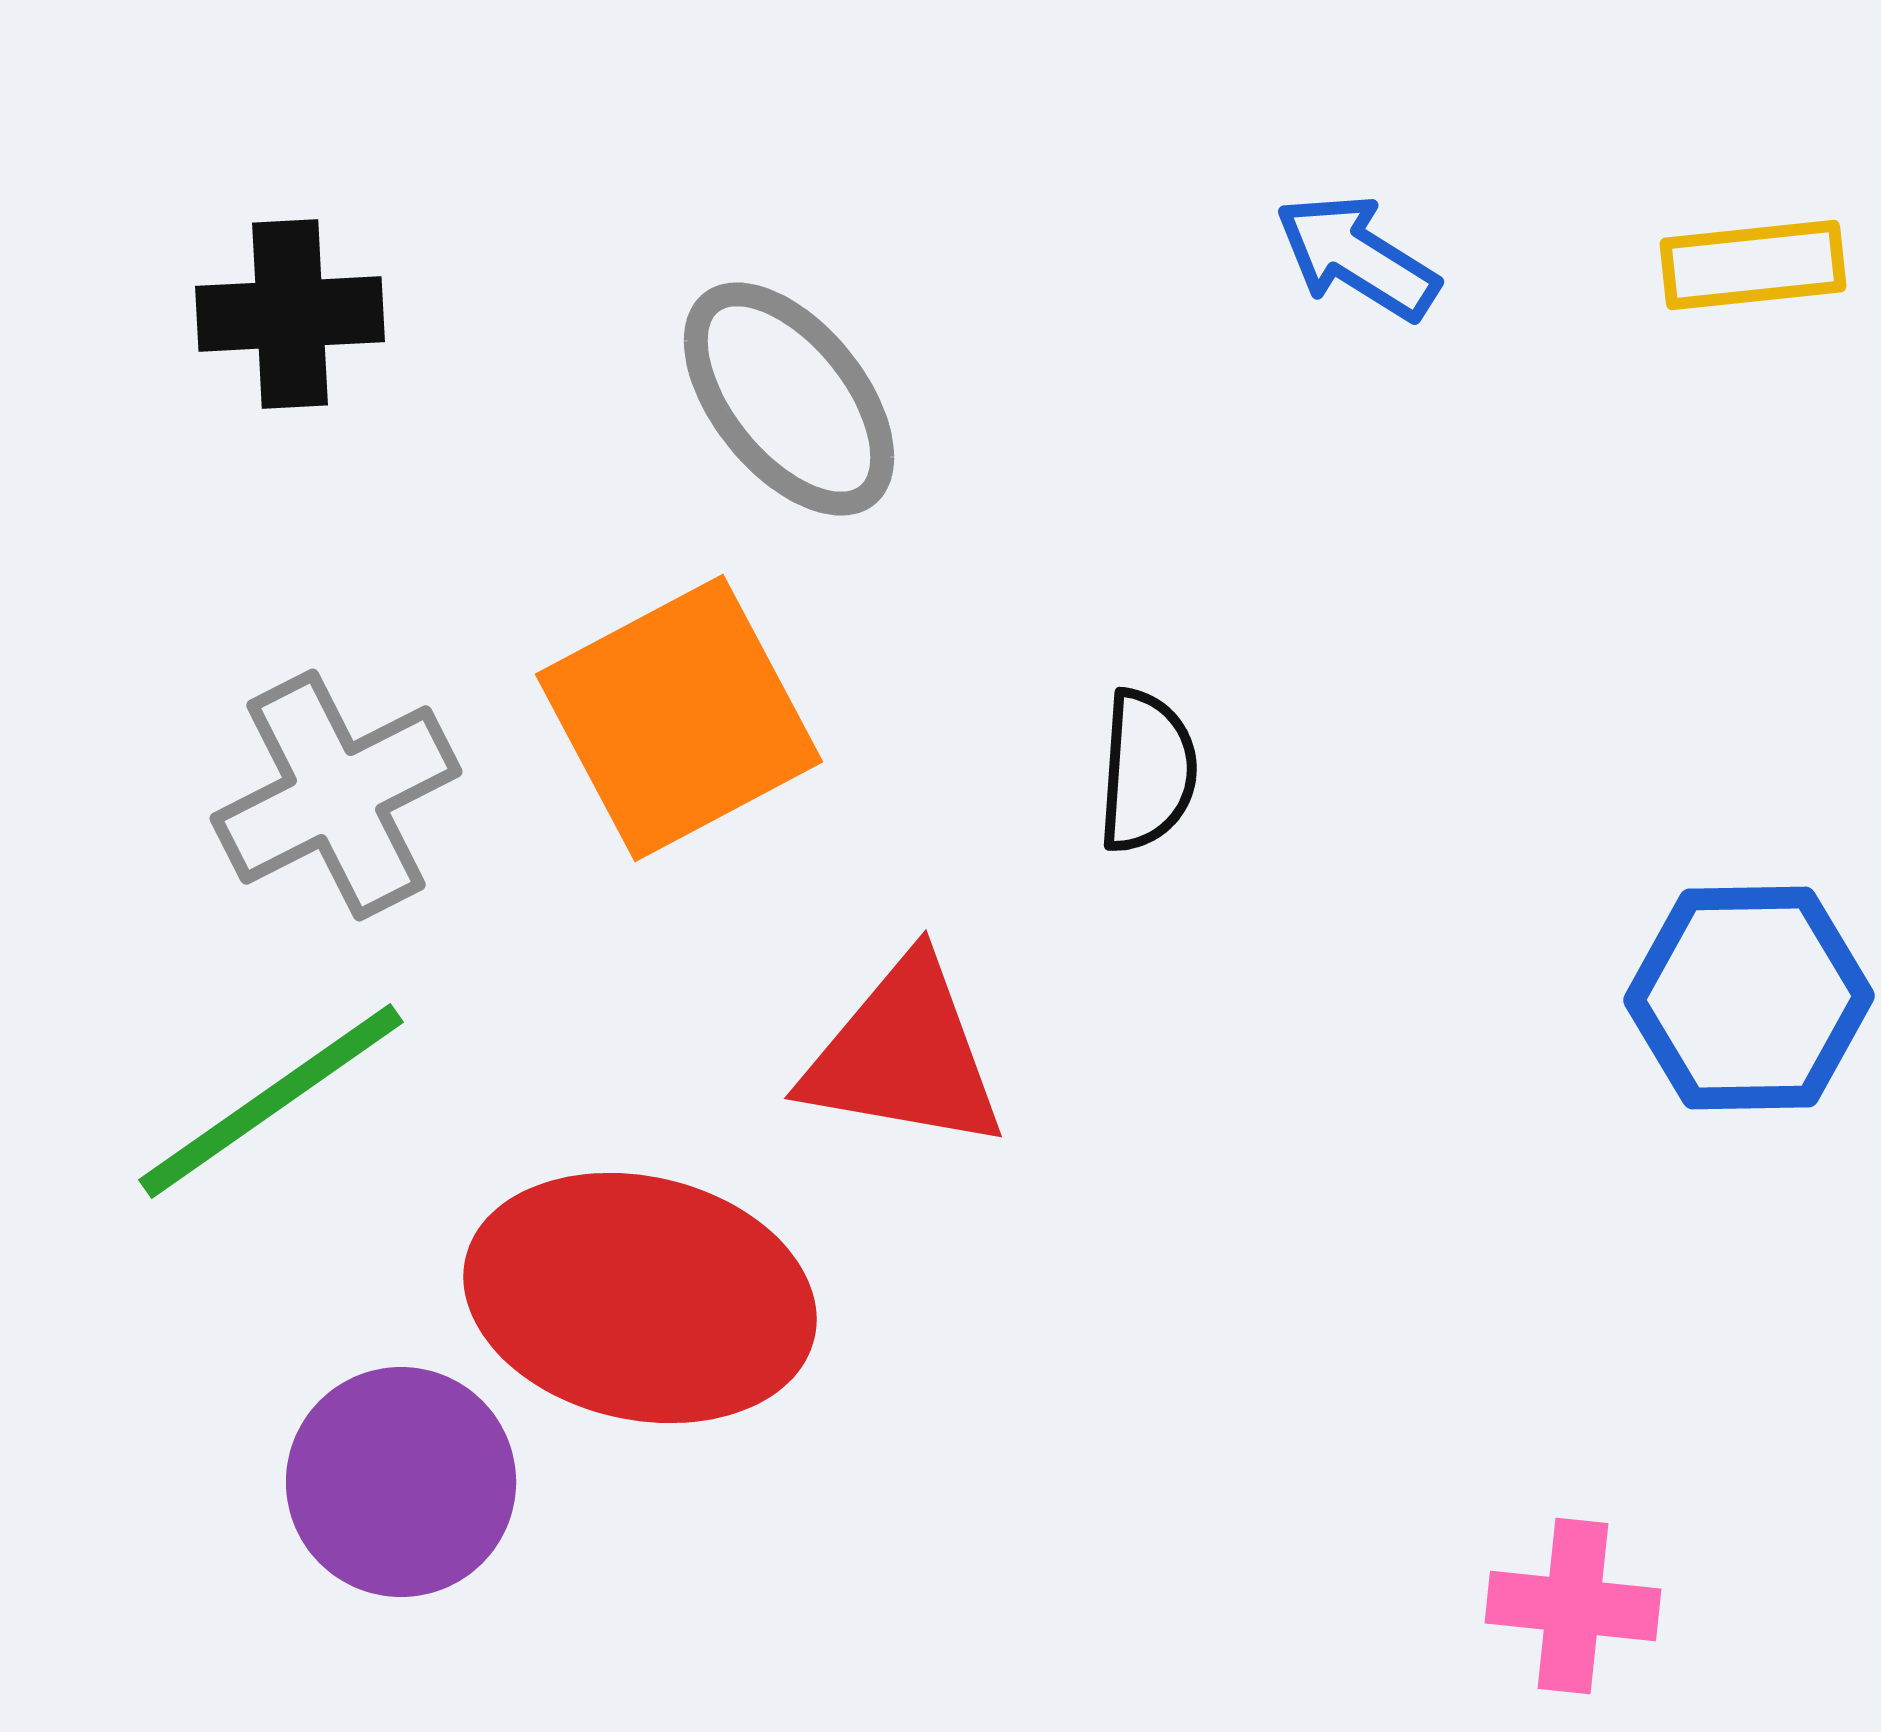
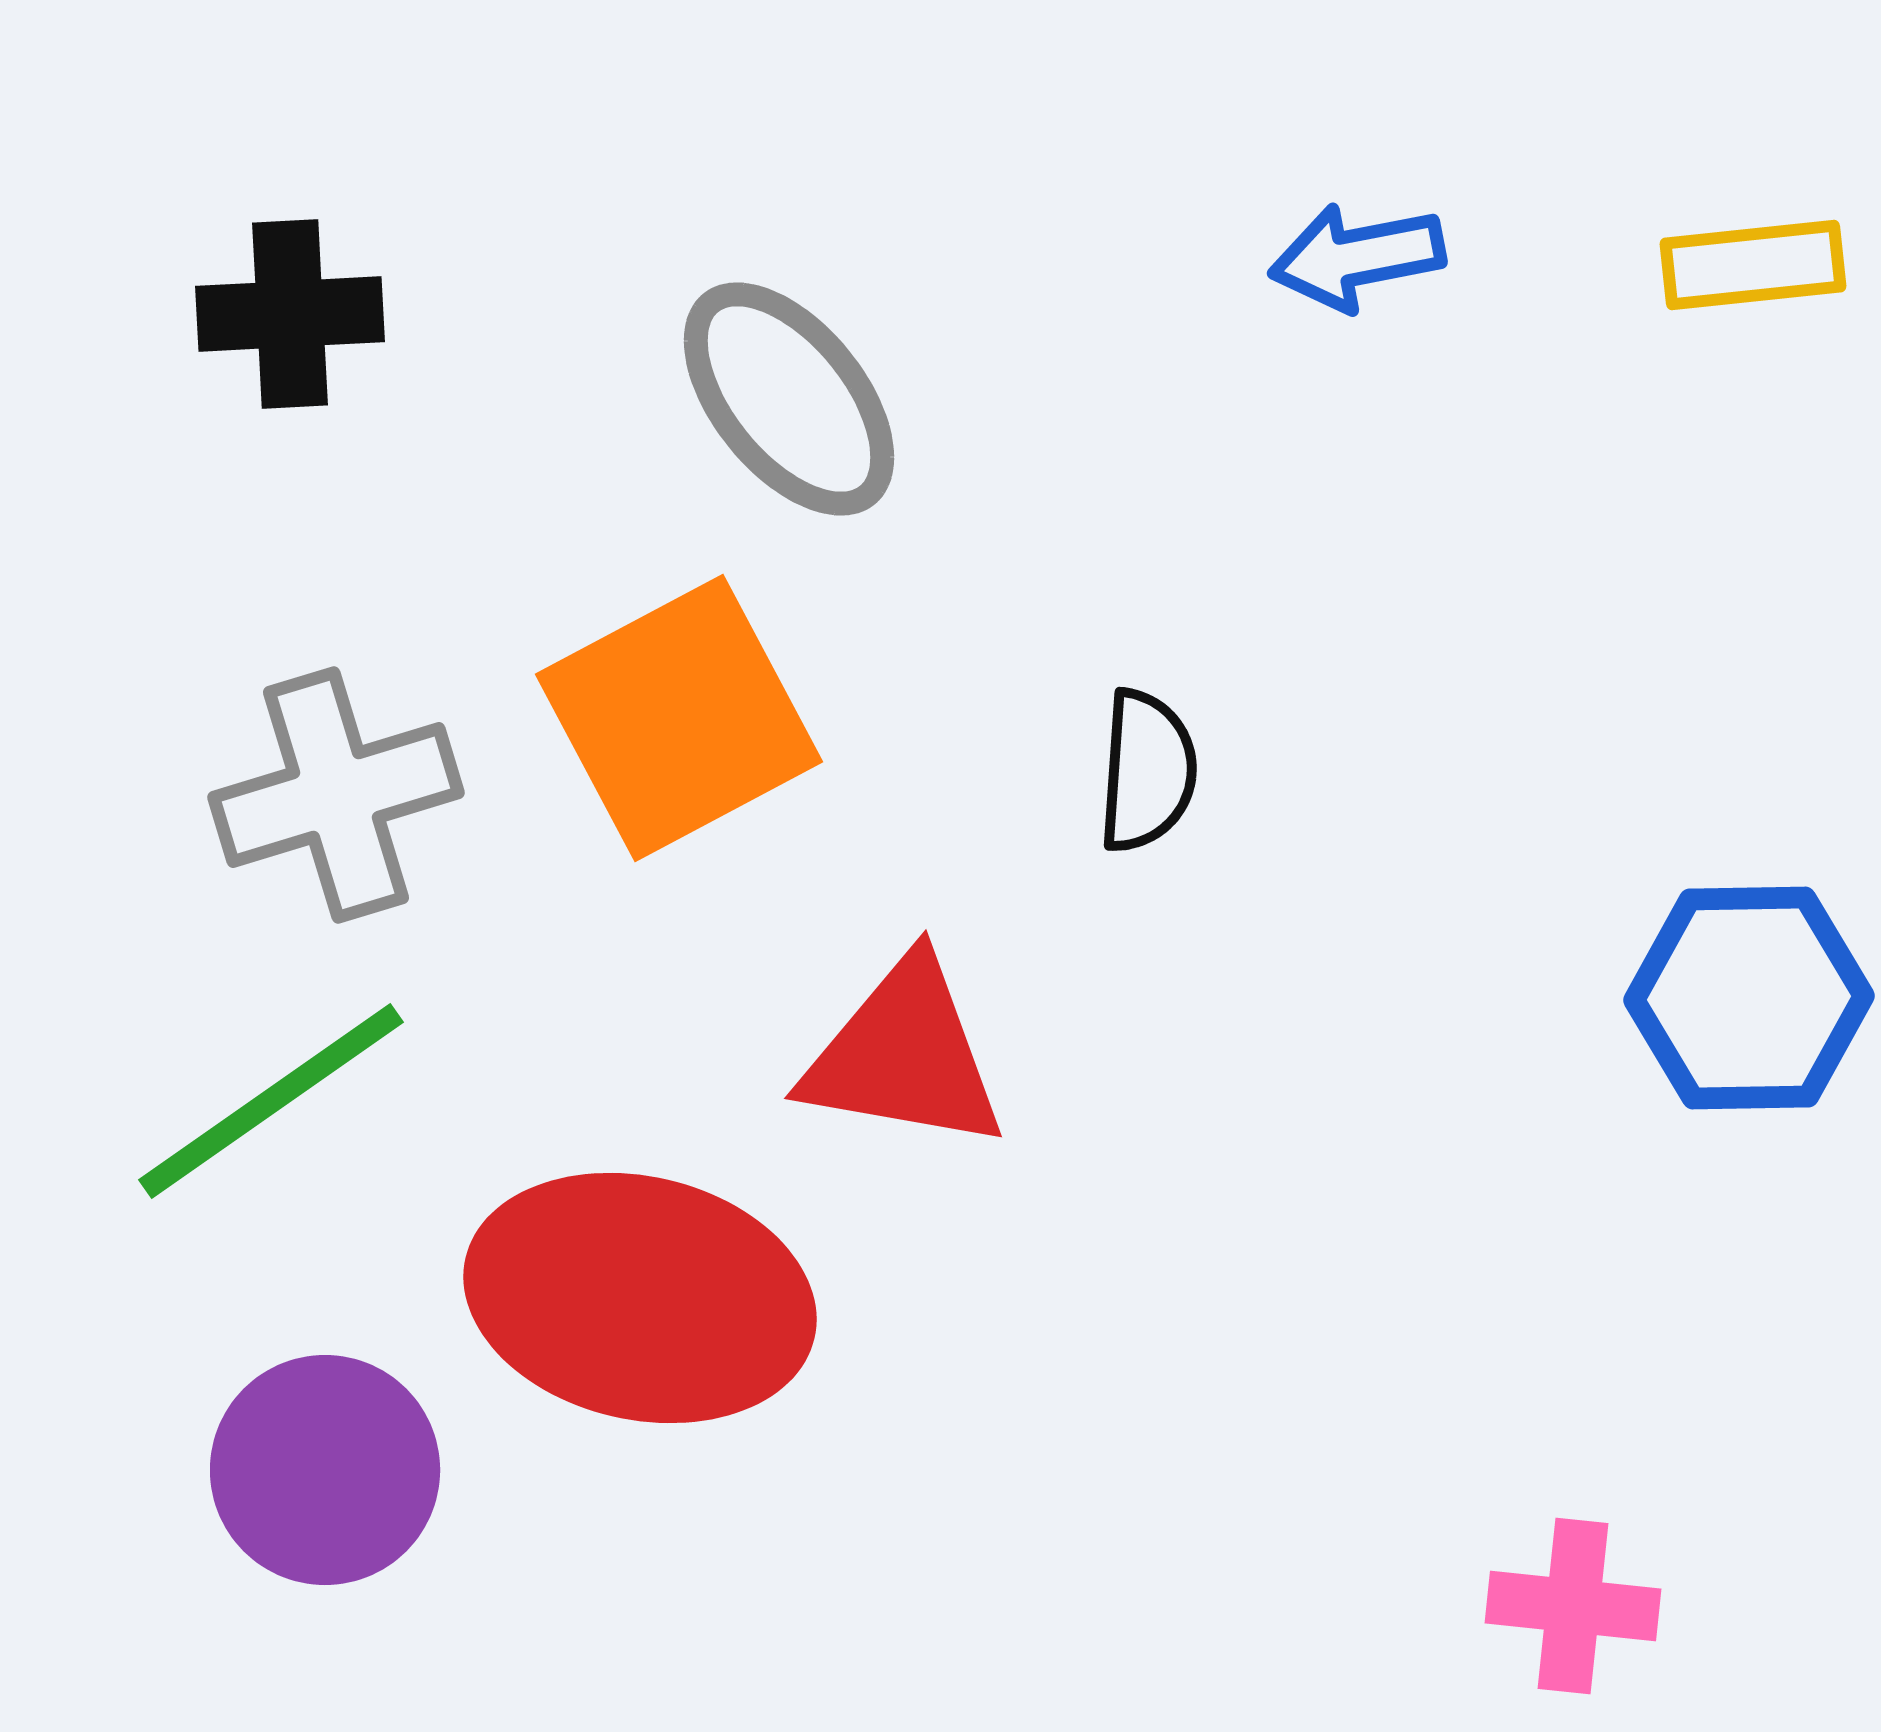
blue arrow: rotated 43 degrees counterclockwise
gray cross: rotated 10 degrees clockwise
purple circle: moved 76 px left, 12 px up
